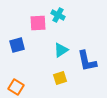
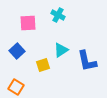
pink square: moved 10 px left
blue square: moved 6 px down; rotated 28 degrees counterclockwise
yellow square: moved 17 px left, 13 px up
